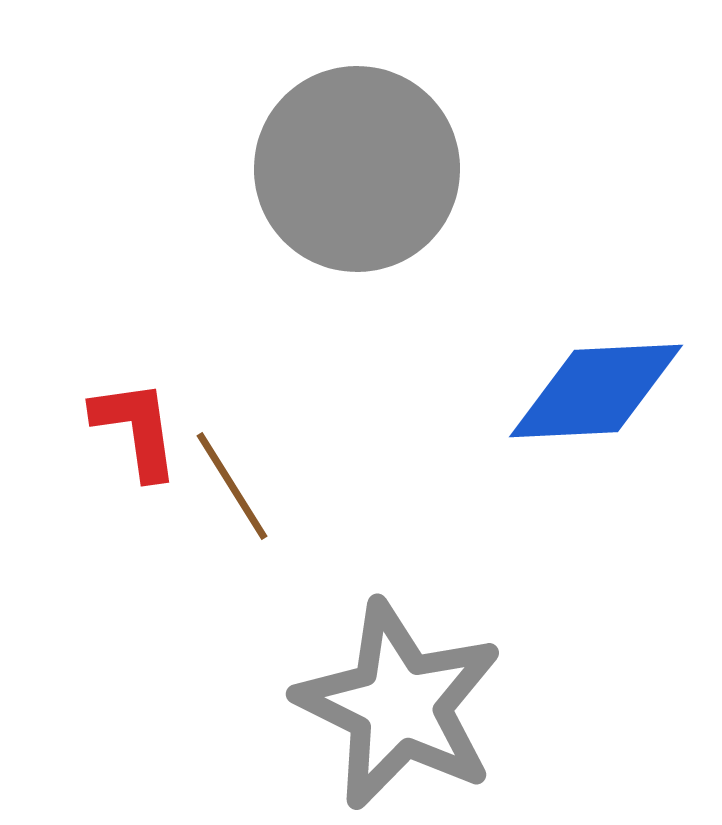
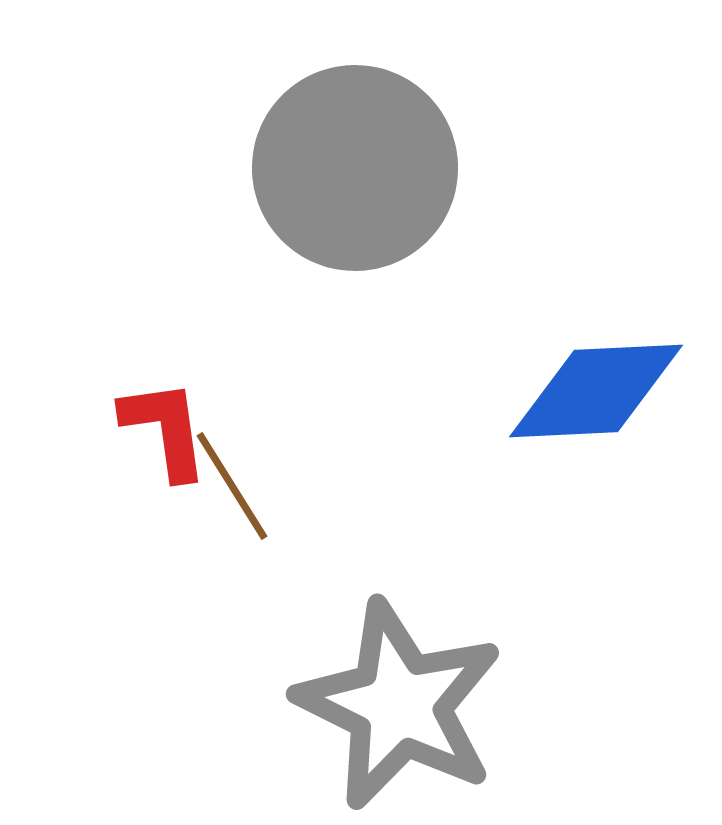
gray circle: moved 2 px left, 1 px up
red L-shape: moved 29 px right
